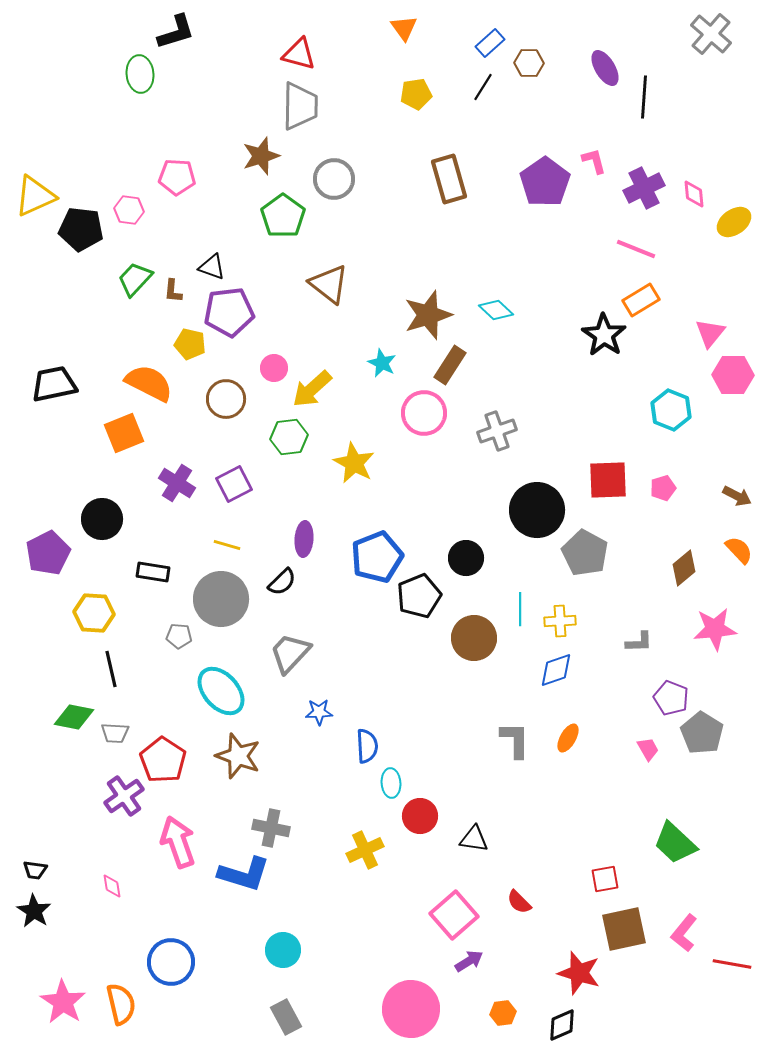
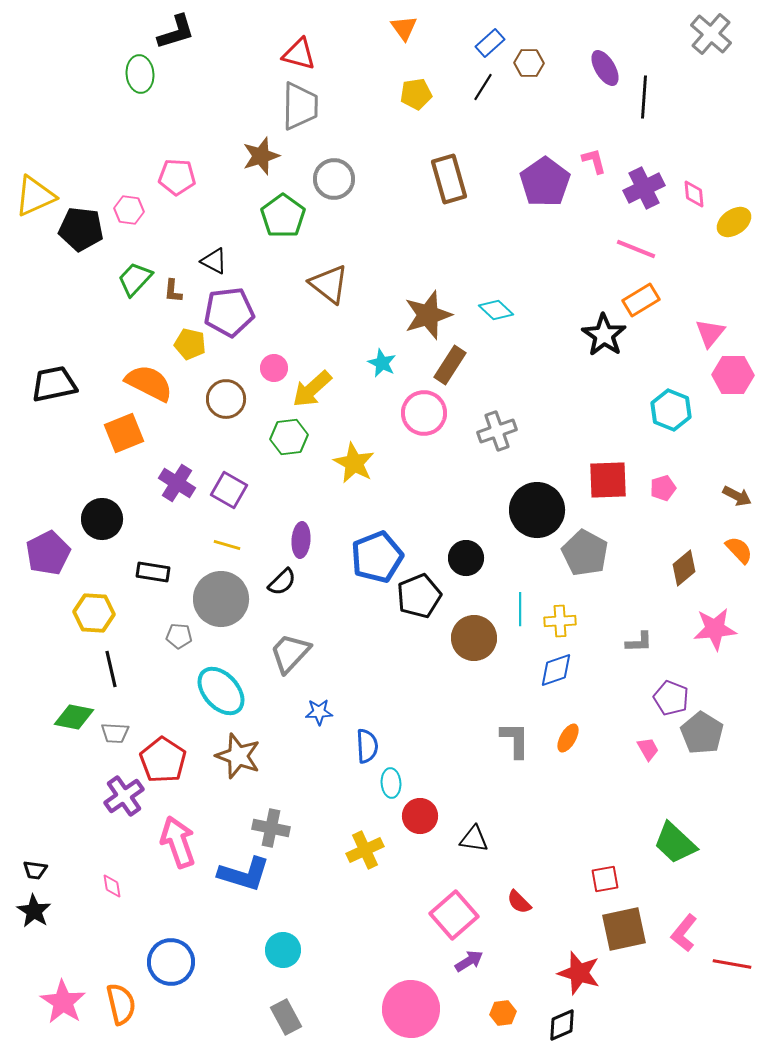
black triangle at (212, 267): moved 2 px right, 6 px up; rotated 8 degrees clockwise
purple square at (234, 484): moved 5 px left, 6 px down; rotated 33 degrees counterclockwise
purple ellipse at (304, 539): moved 3 px left, 1 px down
